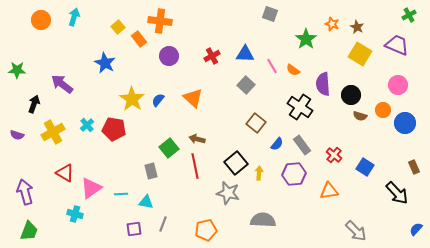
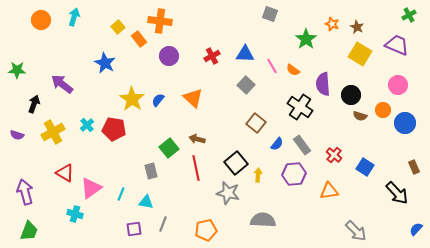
red line at (195, 166): moved 1 px right, 2 px down
yellow arrow at (259, 173): moved 1 px left, 2 px down
cyan line at (121, 194): rotated 64 degrees counterclockwise
